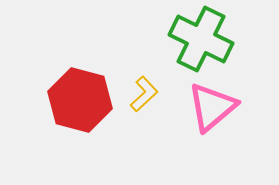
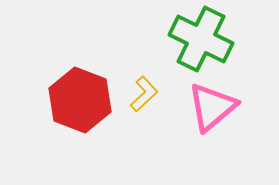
red hexagon: rotated 6 degrees clockwise
